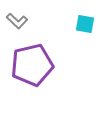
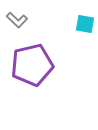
gray L-shape: moved 1 px up
